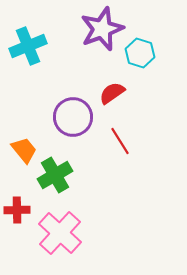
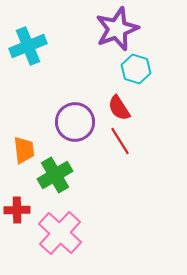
purple star: moved 15 px right
cyan hexagon: moved 4 px left, 16 px down
red semicircle: moved 7 px right, 15 px down; rotated 88 degrees counterclockwise
purple circle: moved 2 px right, 5 px down
orange trapezoid: rotated 32 degrees clockwise
